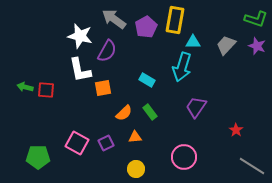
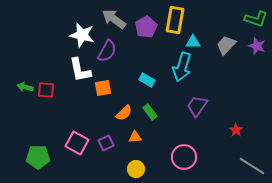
white star: moved 2 px right, 1 px up
purple trapezoid: moved 1 px right, 1 px up
